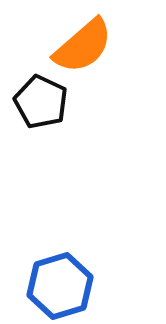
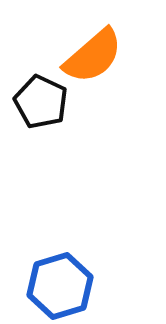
orange semicircle: moved 10 px right, 10 px down
